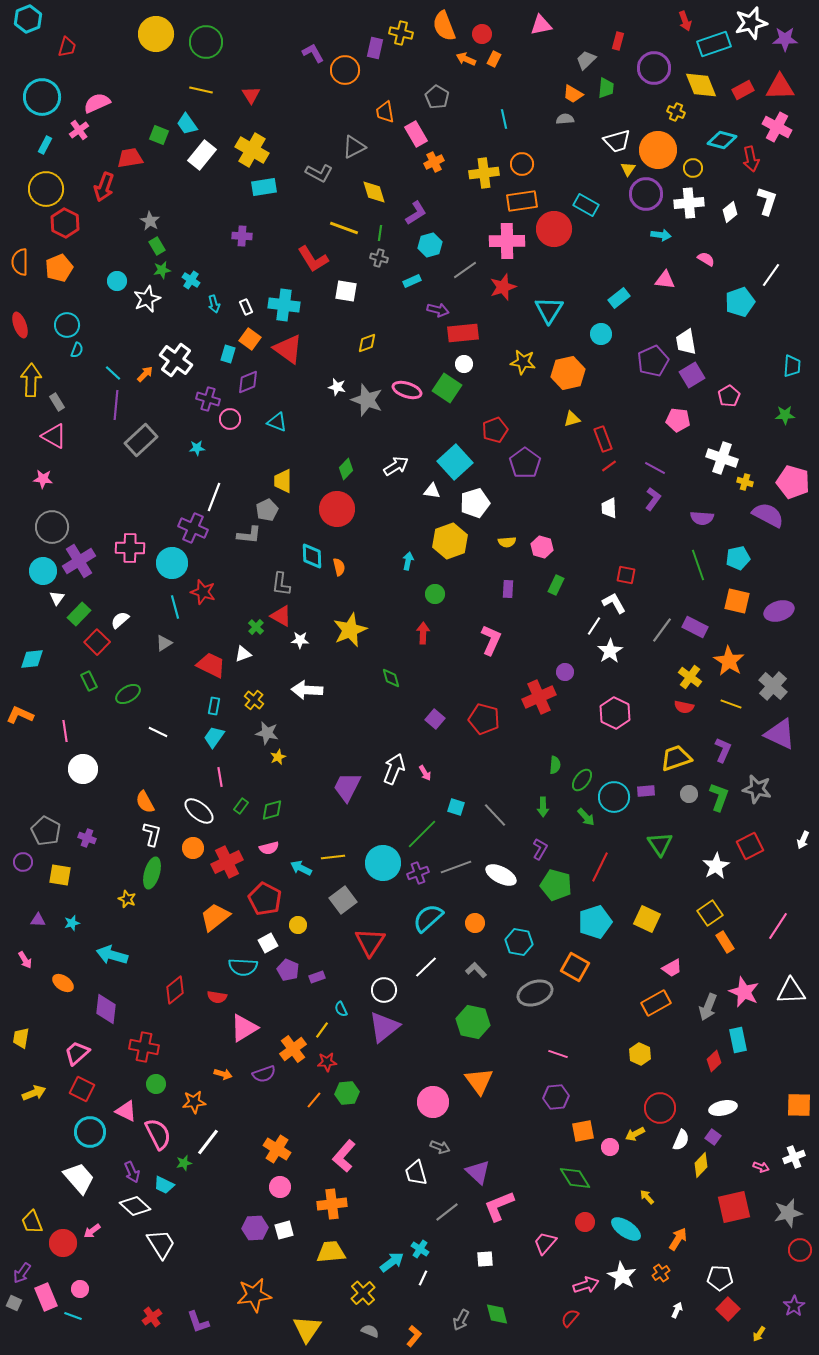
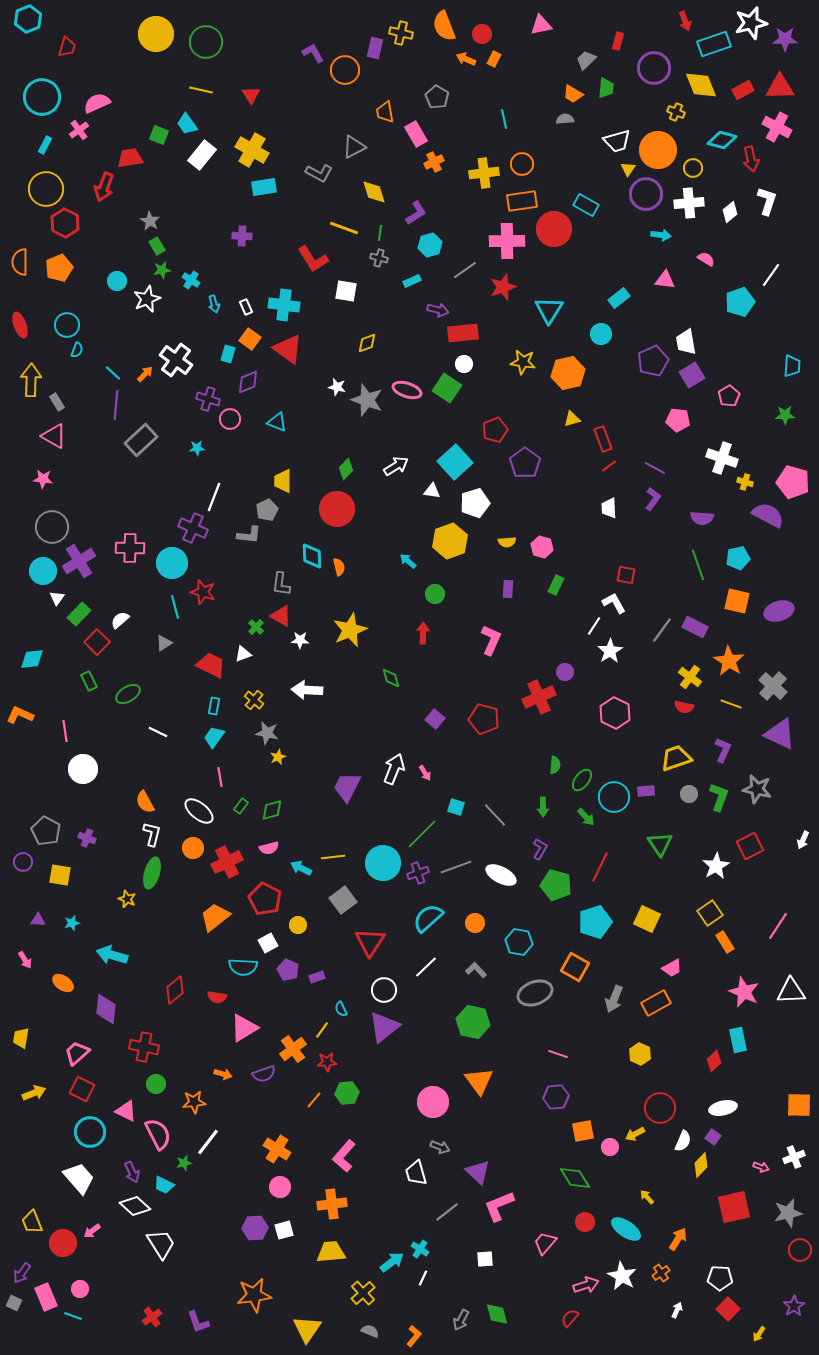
cyan arrow at (408, 561): rotated 60 degrees counterclockwise
gray arrow at (708, 1007): moved 94 px left, 8 px up
white semicircle at (681, 1140): moved 2 px right, 1 px down
